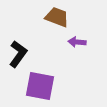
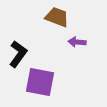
purple square: moved 4 px up
